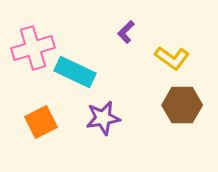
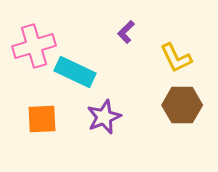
pink cross: moved 1 px right, 2 px up
yellow L-shape: moved 4 px right; rotated 28 degrees clockwise
purple star: moved 1 px right, 1 px up; rotated 12 degrees counterclockwise
orange square: moved 1 px right, 3 px up; rotated 24 degrees clockwise
